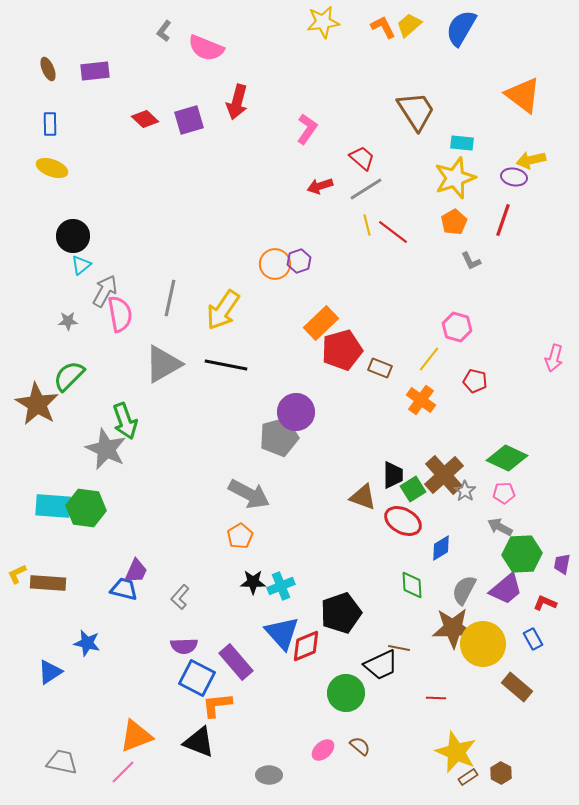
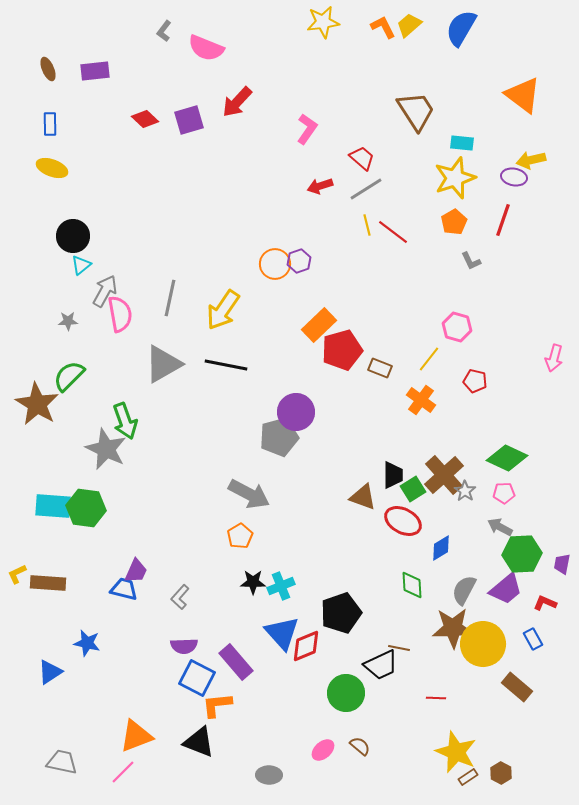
red arrow at (237, 102): rotated 28 degrees clockwise
orange rectangle at (321, 323): moved 2 px left, 2 px down
